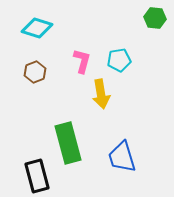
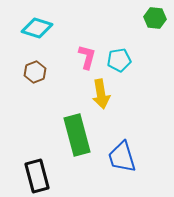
pink L-shape: moved 5 px right, 4 px up
green rectangle: moved 9 px right, 8 px up
